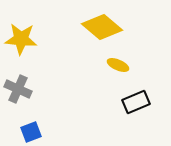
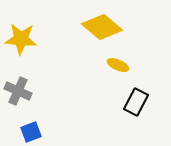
gray cross: moved 2 px down
black rectangle: rotated 40 degrees counterclockwise
